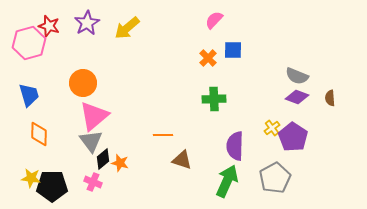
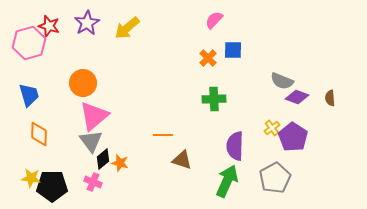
gray semicircle: moved 15 px left, 5 px down
